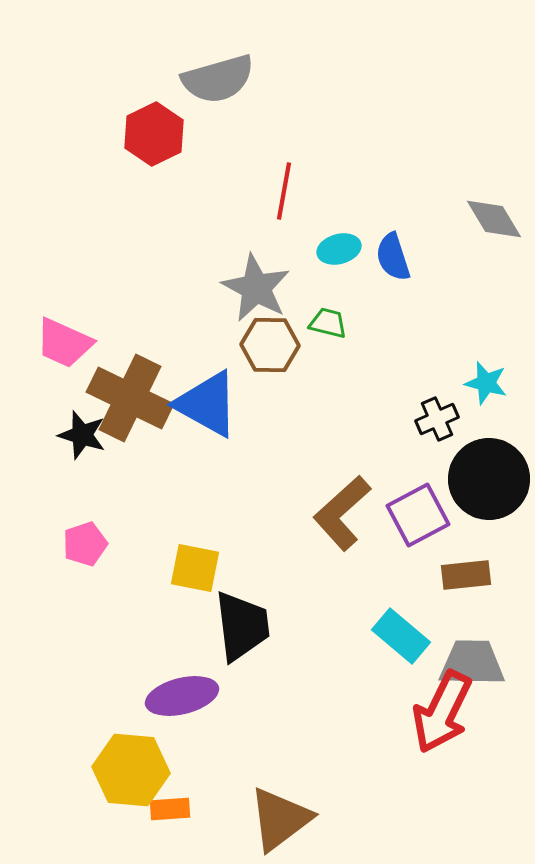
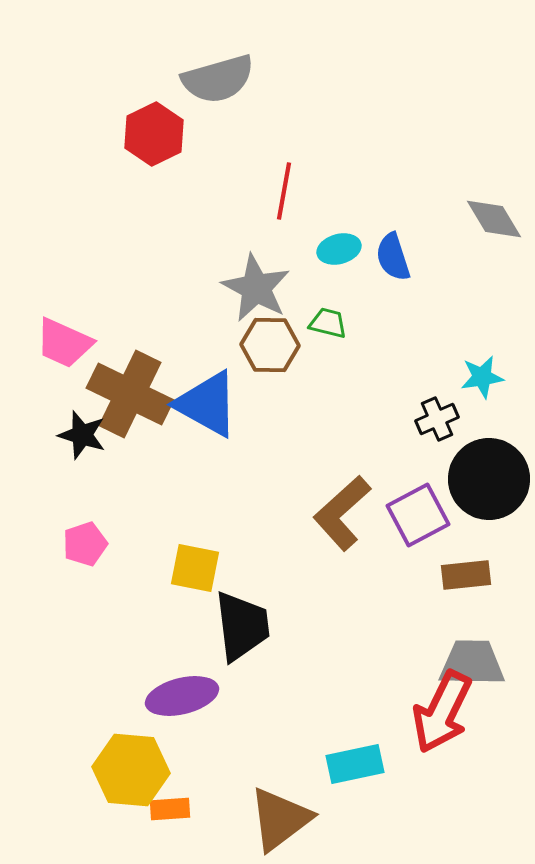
cyan star: moved 4 px left, 6 px up; rotated 24 degrees counterclockwise
brown cross: moved 4 px up
cyan rectangle: moved 46 px left, 128 px down; rotated 52 degrees counterclockwise
